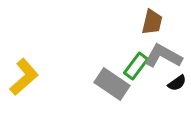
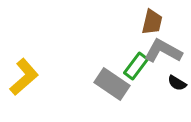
gray L-shape: moved 5 px up
black semicircle: rotated 66 degrees clockwise
